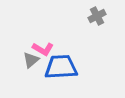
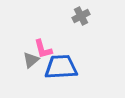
gray cross: moved 16 px left
pink L-shape: rotated 45 degrees clockwise
